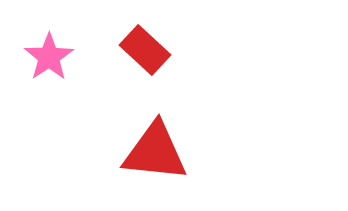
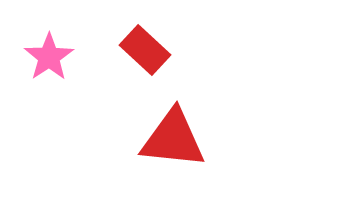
red triangle: moved 18 px right, 13 px up
